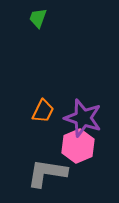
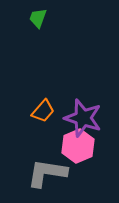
orange trapezoid: rotated 15 degrees clockwise
